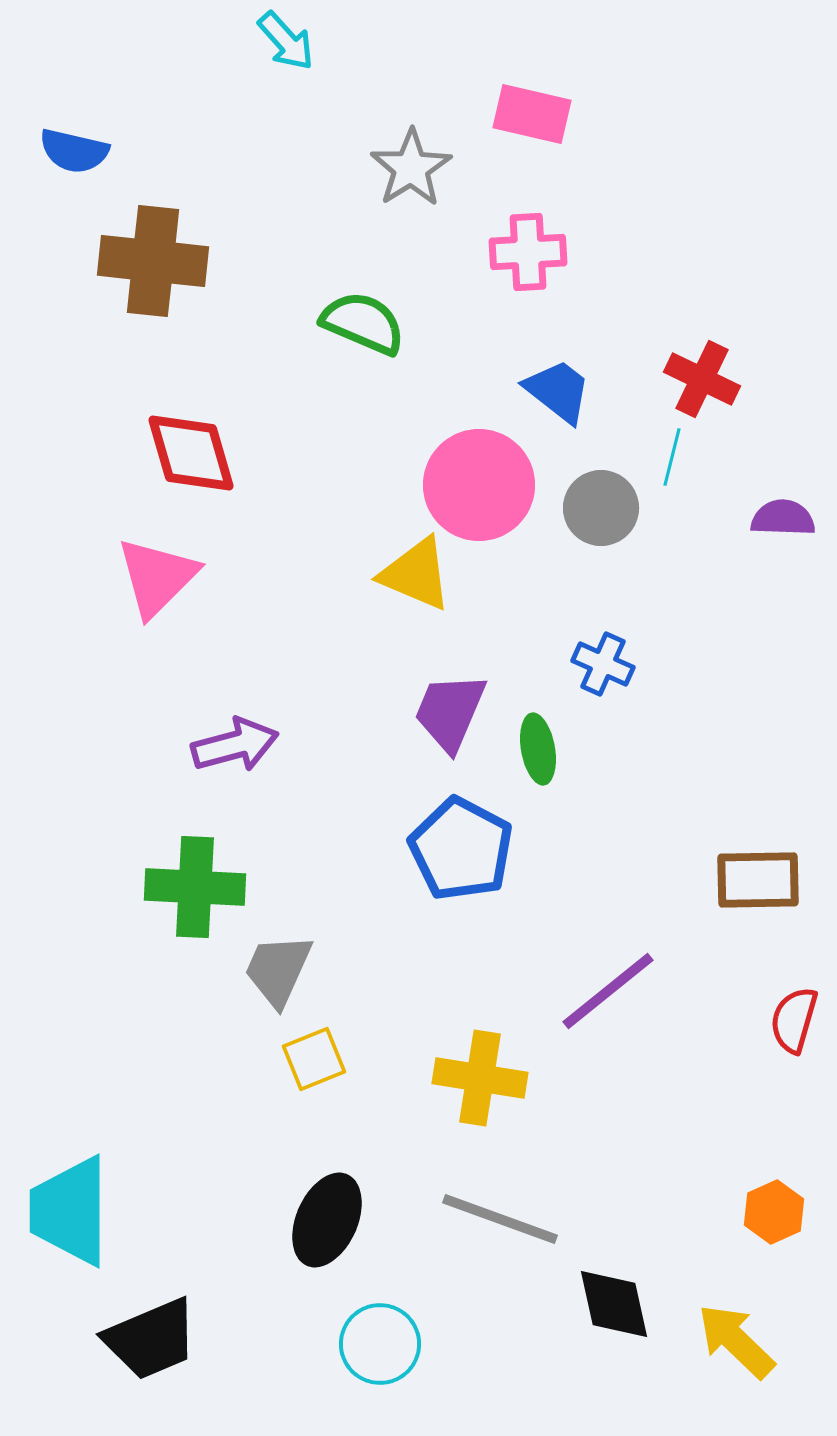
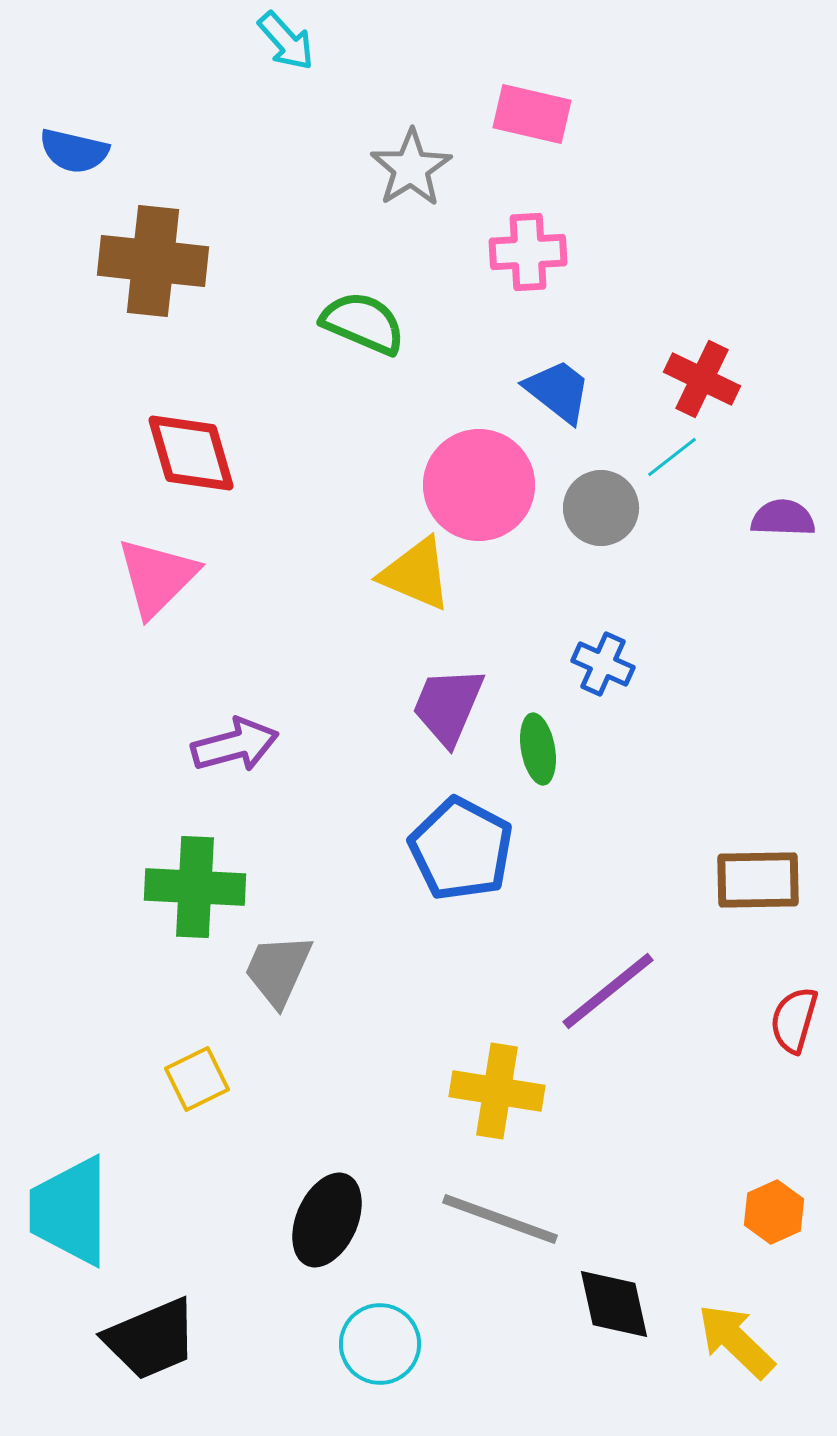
cyan line: rotated 38 degrees clockwise
purple trapezoid: moved 2 px left, 6 px up
yellow square: moved 117 px left, 20 px down; rotated 4 degrees counterclockwise
yellow cross: moved 17 px right, 13 px down
